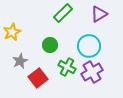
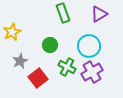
green rectangle: rotated 66 degrees counterclockwise
